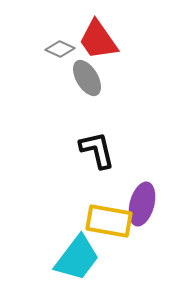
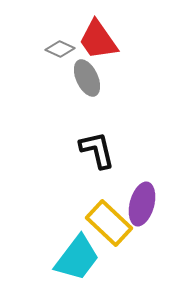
gray ellipse: rotated 6 degrees clockwise
yellow rectangle: moved 2 px down; rotated 33 degrees clockwise
